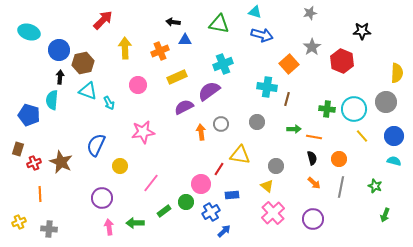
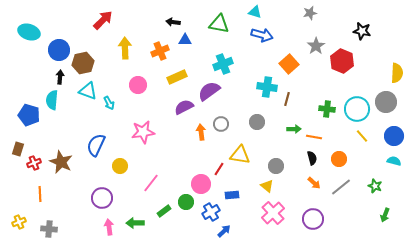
black star at (362, 31): rotated 12 degrees clockwise
gray star at (312, 47): moved 4 px right, 1 px up
cyan circle at (354, 109): moved 3 px right
gray line at (341, 187): rotated 40 degrees clockwise
